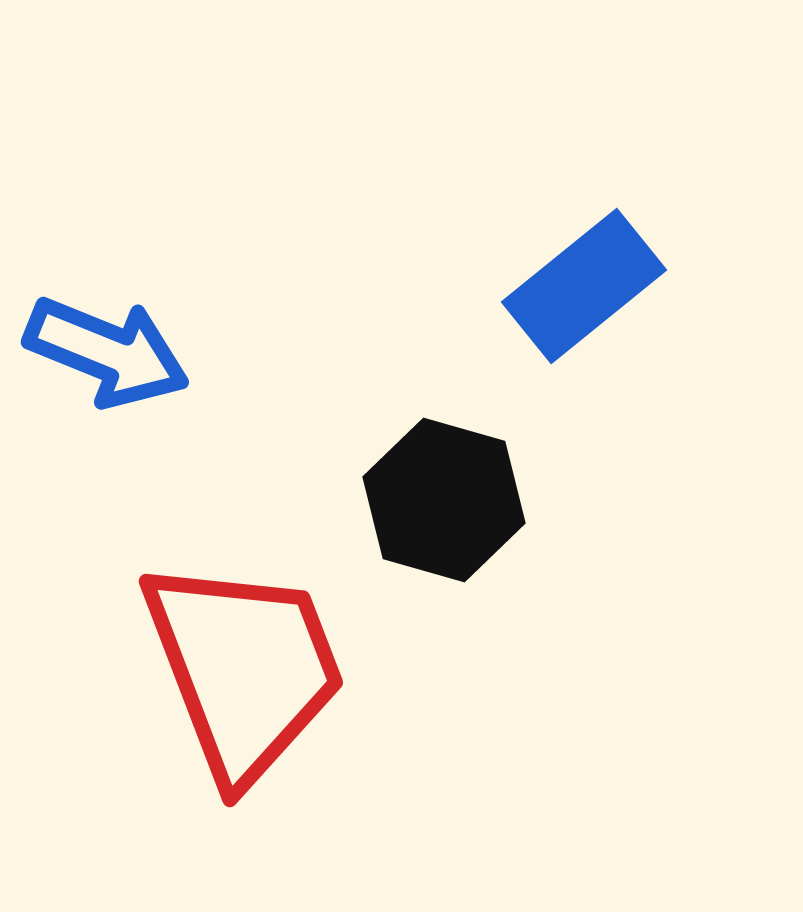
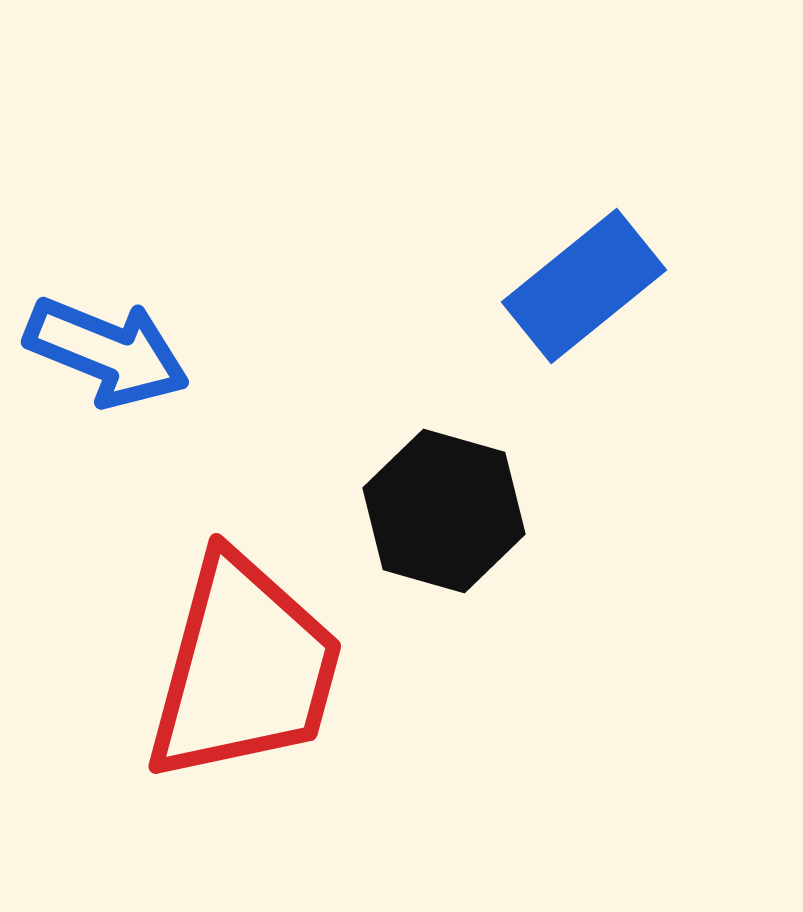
black hexagon: moved 11 px down
red trapezoid: rotated 36 degrees clockwise
